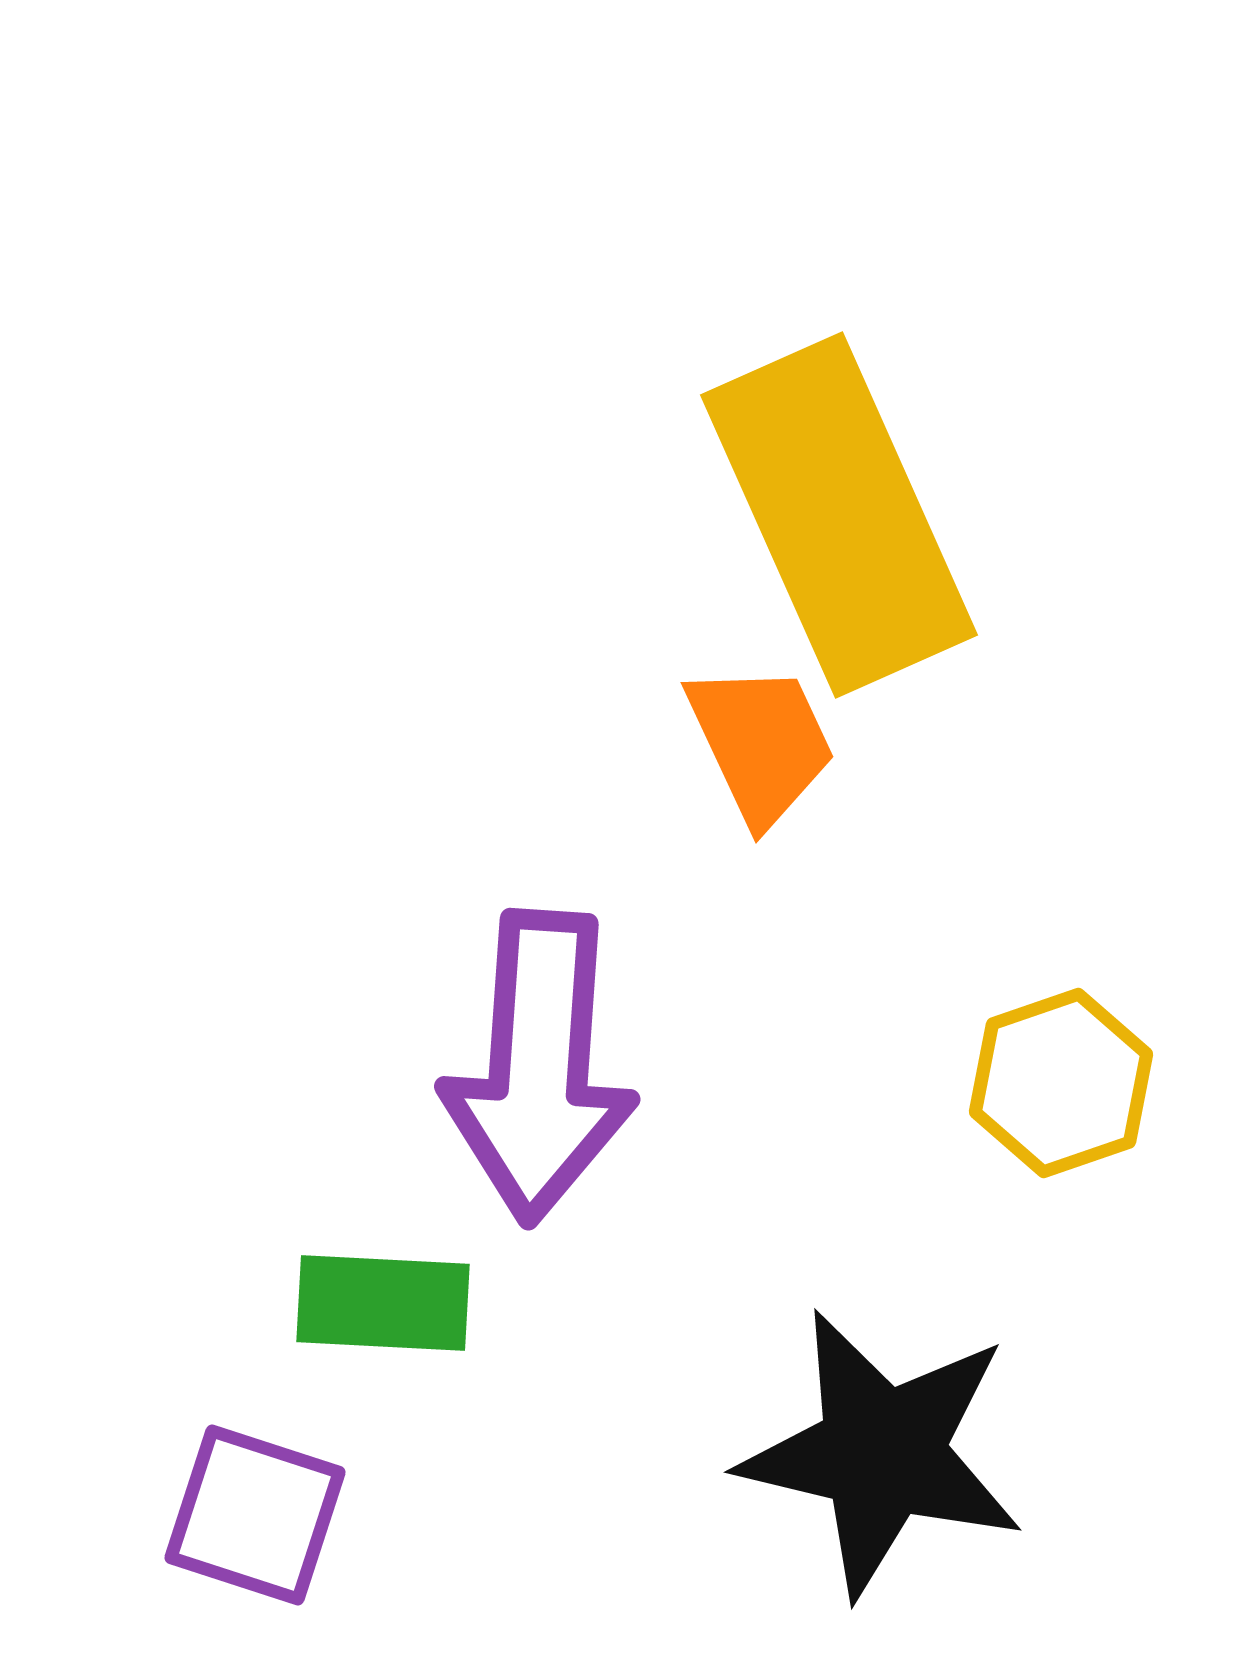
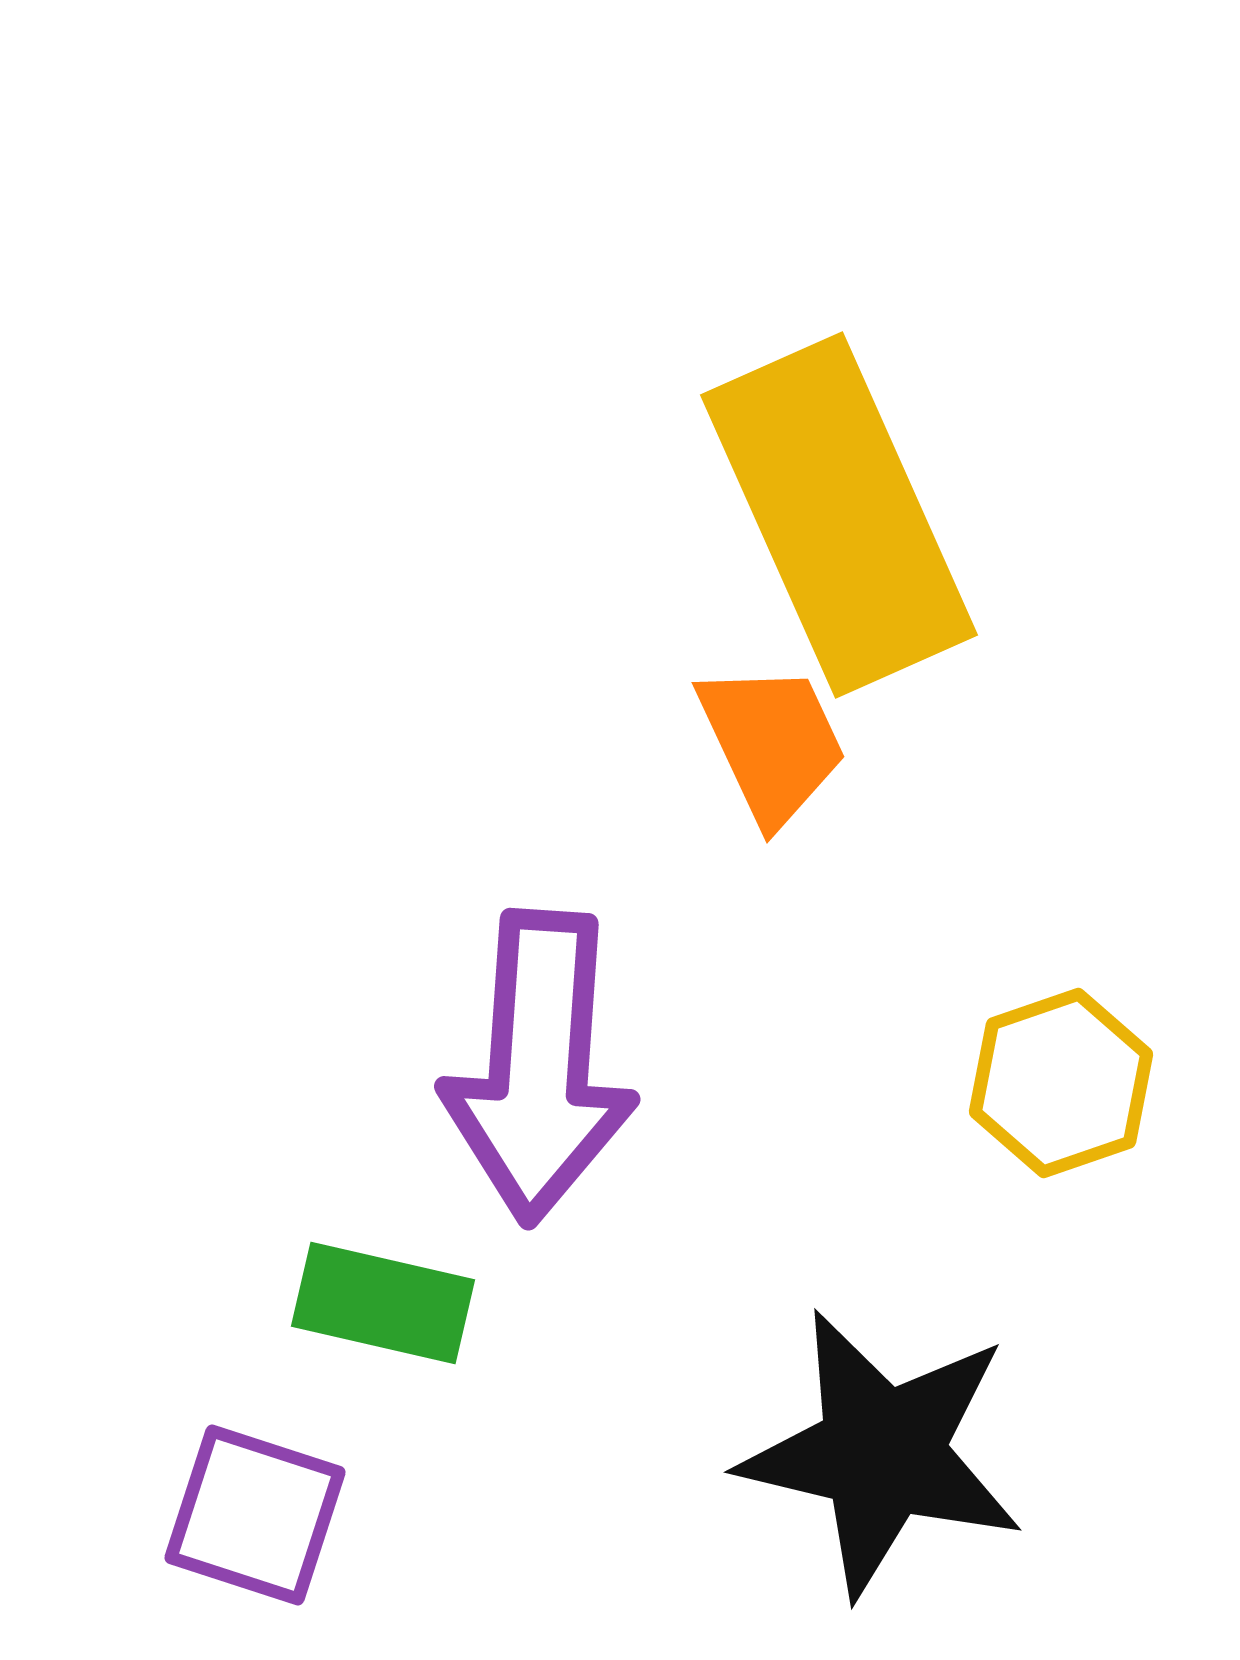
orange trapezoid: moved 11 px right
green rectangle: rotated 10 degrees clockwise
